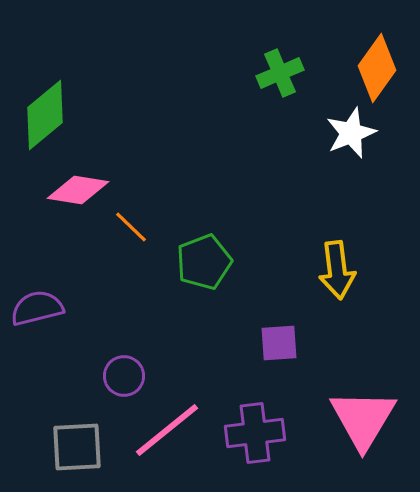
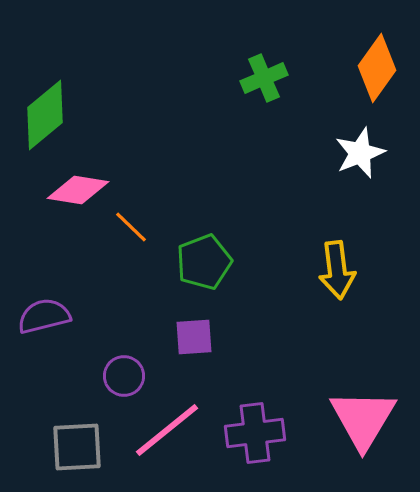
green cross: moved 16 px left, 5 px down
white star: moved 9 px right, 20 px down
purple semicircle: moved 7 px right, 8 px down
purple square: moved 85 px left, 6 px up
